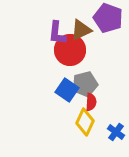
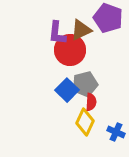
blue square: rotated 10 degrees clockwise
blue cross: rotated 12 degrees counterclockwise
